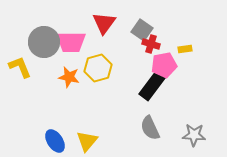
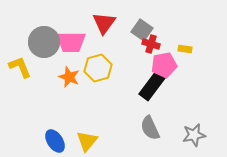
yellow rectangle: rotated 16 degrees clockwise
orange star: rotated 10 degrees clockwise
gray star: rotated 15 degrees counterclockwise
